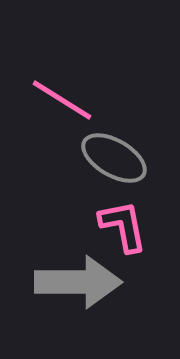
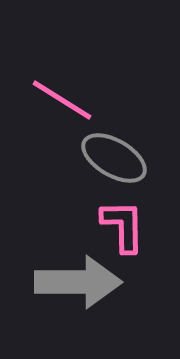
pink L-shape: rotated 10 degrees clockwise
